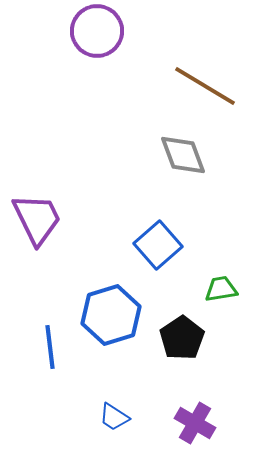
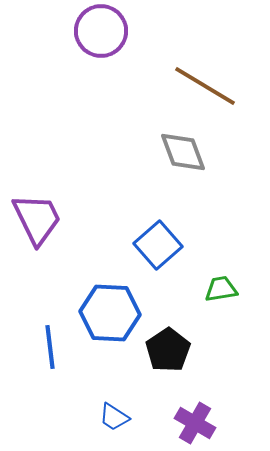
purple circle: moved 4 px right
gray diamond: moved 3 px up
blue hexagon: moved 1 px left, 2 px up; rotated 20 degrees clockwise
black pentagon: moved 14 px left, 12 px down
